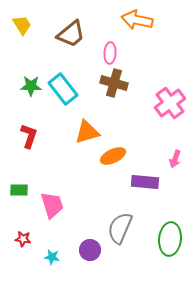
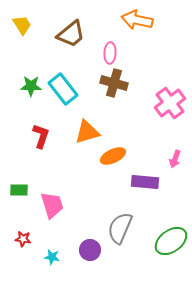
red L-shape: moved 12 px right
green ellipse: moved 1 px right, 2 px down; rotated 48 degrees clockwise
